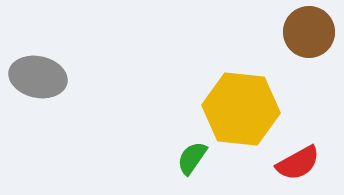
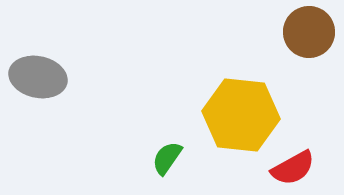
yellow hexagon: moved 6 px down
green semicircle: moved 25 px left
red semicircle: moved 5 px left, 5 px down
